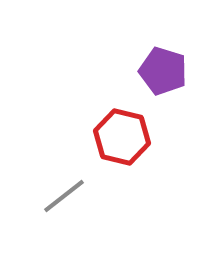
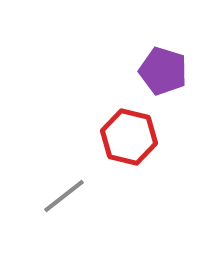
red hexagon: moved 7 px right
